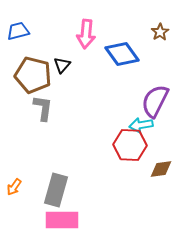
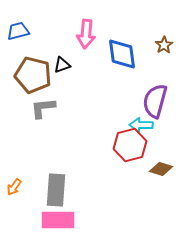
brown star: moved 4 px right, 13 px down
blue diamond: rotated 28 degrees clockwise
black triangle: rotated 30 degrees clockwise
purple semicircle: rotated 12 degrees counterclockwise
gray L-shape: rotated 104 degrees counterclockwise
cyan arrow: rotated 10 degrees clockwise
red hexagon: rotated 16 degrees counterclockwise
brown diamond: rotated 25 degrees clockwise
gray rectangle: rotated 12 degrees counterclockwise
pink rectangle: moved 4 px left
